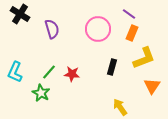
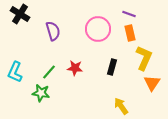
purple line: rotated 16 degrees counterclockwise
purple semicircle: moved 1 px right, 2 px down
orange rectangle: moved 2 px left; rotated 35 degrees counterclockwise
yellow L-shape: rotated 45 degrees counterclockwise
red star: moved 3 px right, 6 px up
orange triangle: moved 3 px up
green star: rotated 18 degrees counterclockwise
yellow arrow: moved 1 px right, 1 px up
